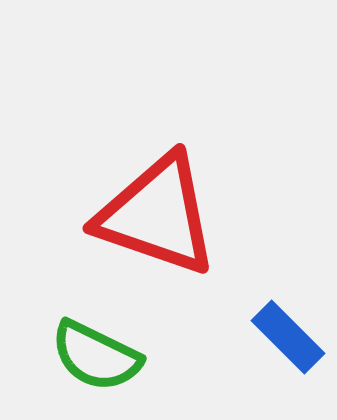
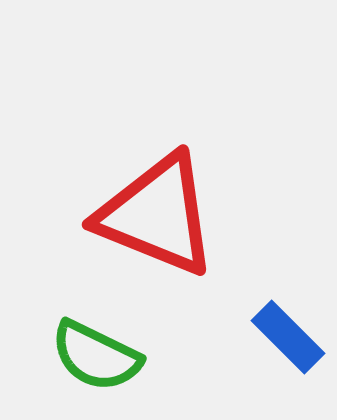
red triangle: rotated 3 degrees clockwise
